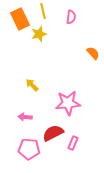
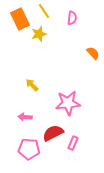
yellow line: moved 1 px right; rotated 21 degrees counterclockwise
pink semicircle: moved 1 px right, 1 px down
